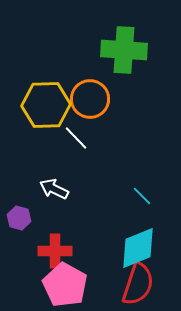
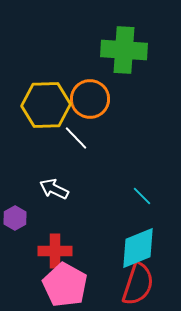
purple hexagon: moved 4 px left; rotated 15 degrees clockwise
